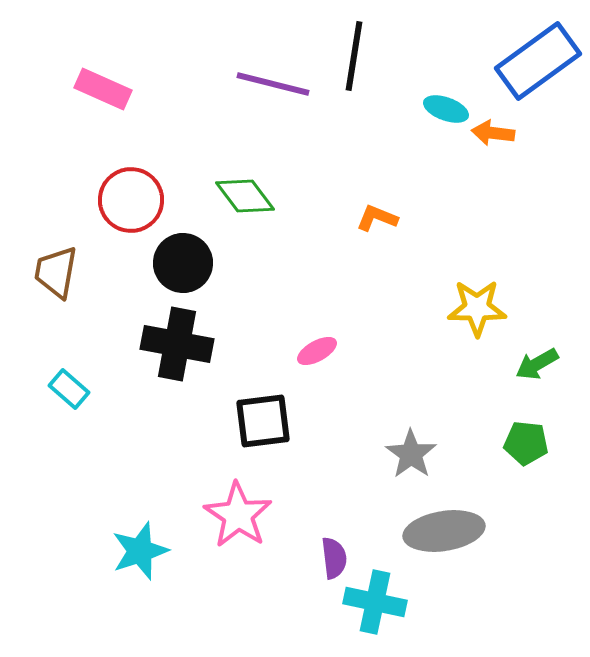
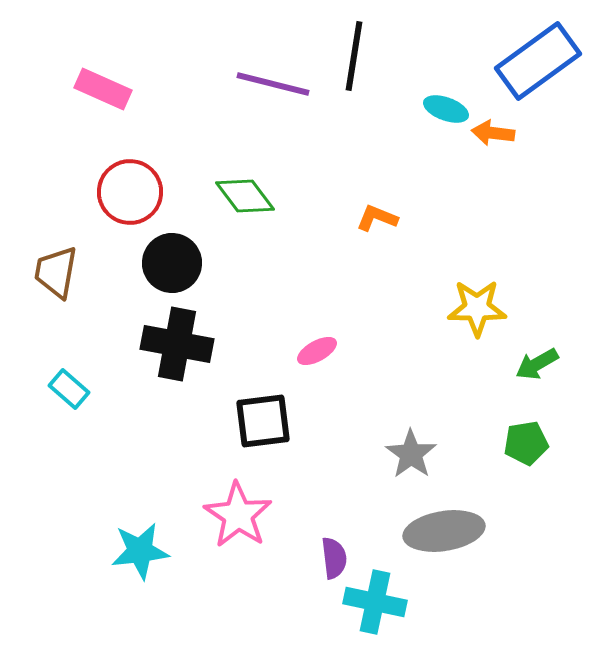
red circle: moved 1 px left, 8 px up
black circle: moved 11 px left
green pentagon: rotated 15 degrees counterclockwise
cyan star: rotated 12 degrees clockwise
